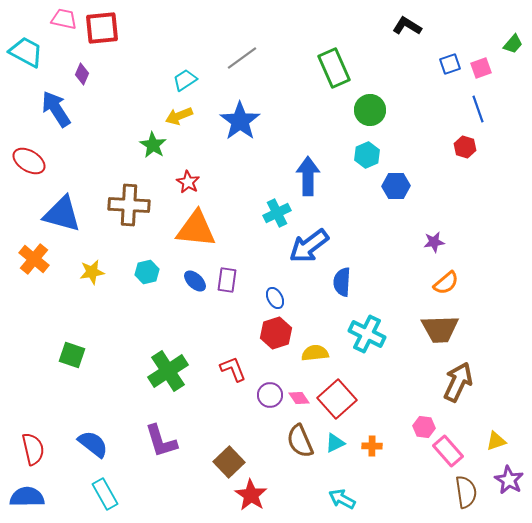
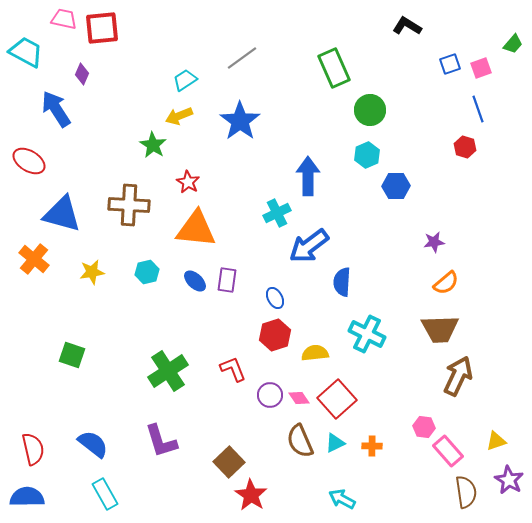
red hexagon at (276, 333): moved 1 px left, 2 px down
brown arrow at (458, 382): moved 6 px up
